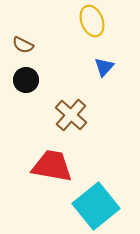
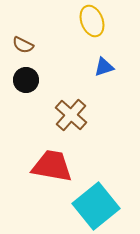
blue triangle: rotated 30 degrees clockwise
